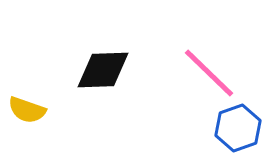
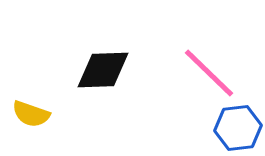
yellow semicircle: moved 4 px right, 4 px down
blue hexagon: rotated 12 degrees clockwise
